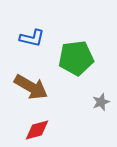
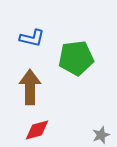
brown arrow: moved 1 px left; rotated 120 degrees counterclockwise
gray star: moved 33 px down
